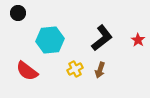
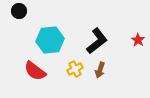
black circle: moved 1 px right, 2 px up
black L-shape: moved 5 px left, 3 px down
red semicircle: moved 8 px right
